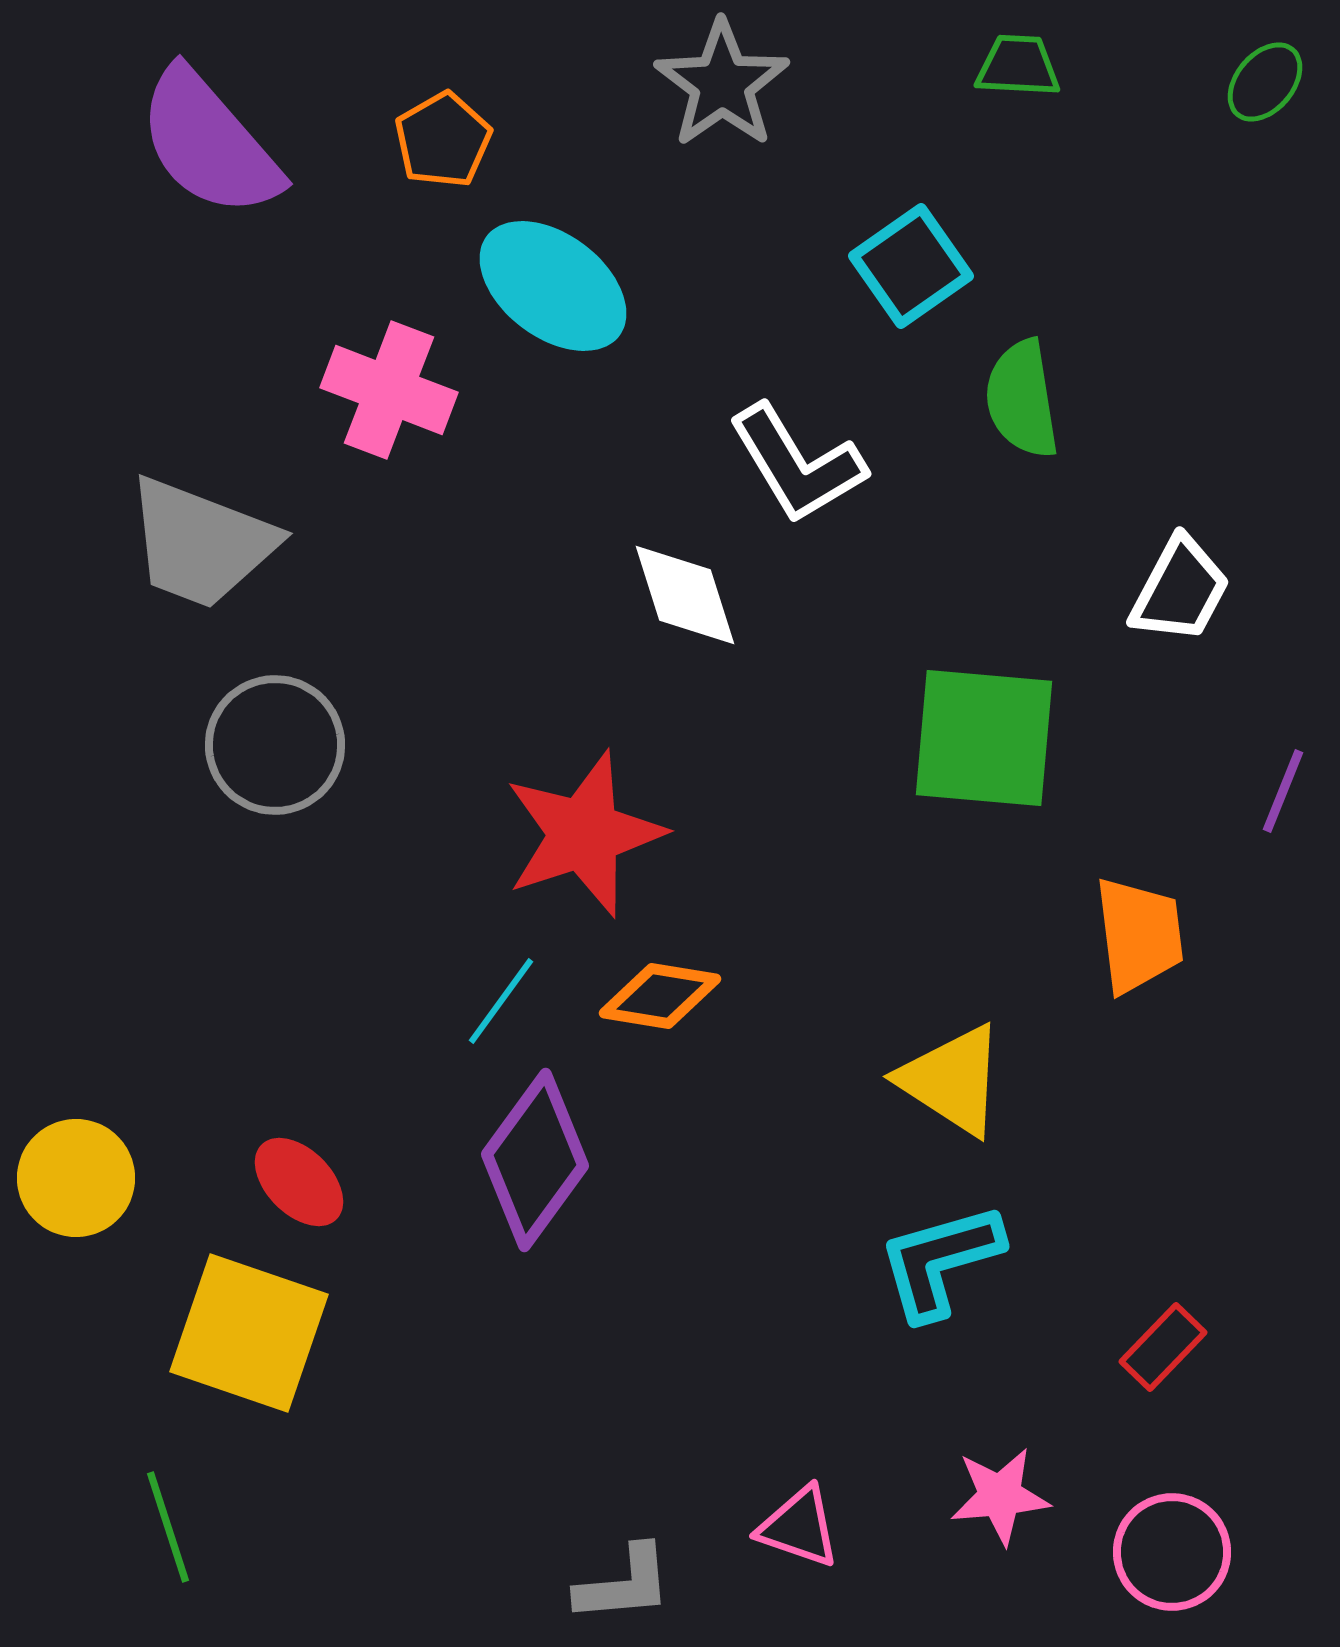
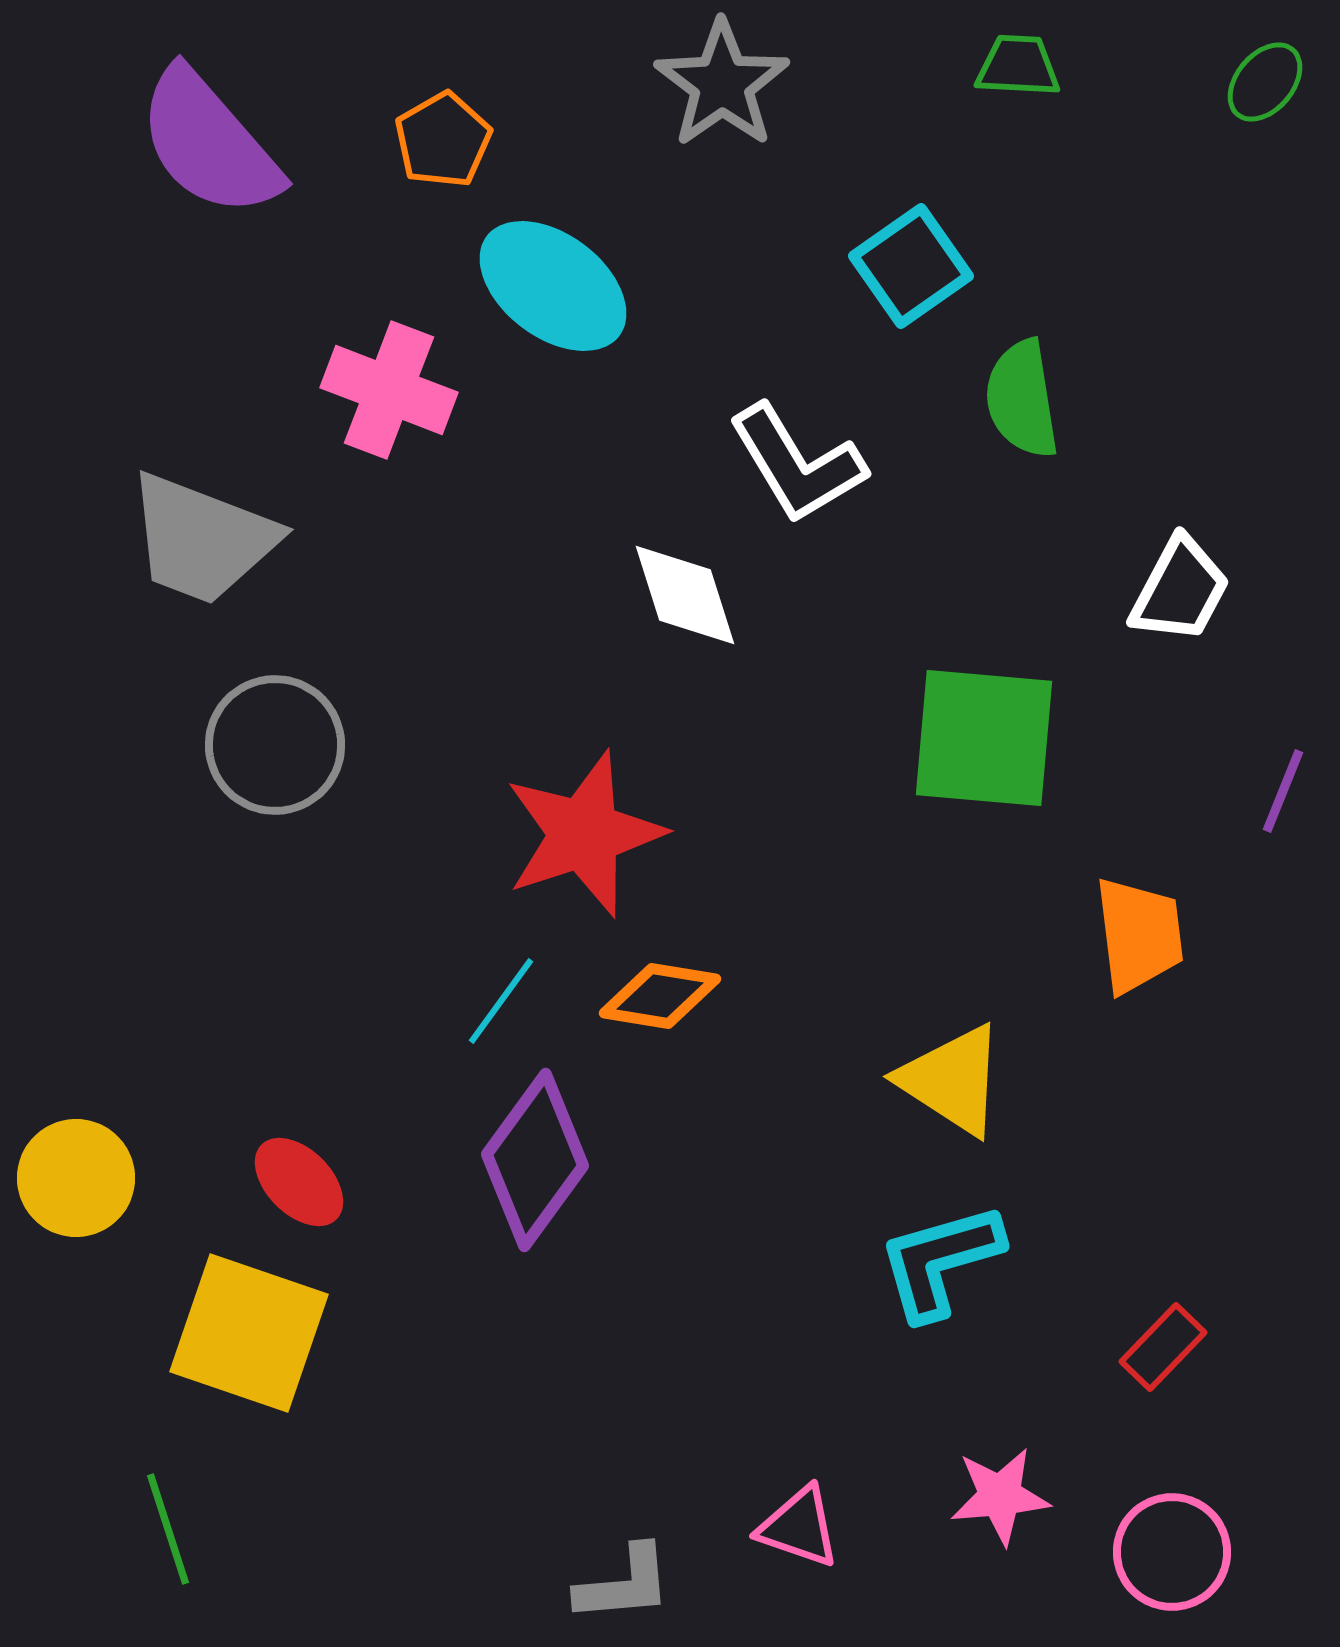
gray trapezoid: moved 1 px right, 4 px up
green line: moved 2 px down
